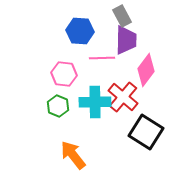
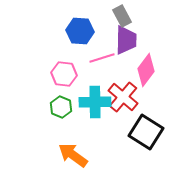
pink line: rotated 15 degrees counterclockwise
green hexagon: moved 3 px right, 1 px down
orange arrow: rotated 16 degrees counterclockwise
